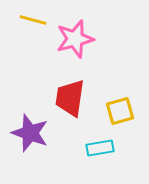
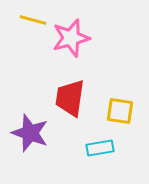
pink star: moved 4 px left, 1 px up
yellow square: rotated 24 degrees clockwise
